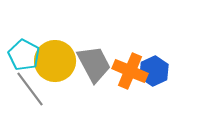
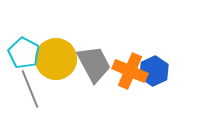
cyan pentagon: moved 2 px up
yellow circle: moved 1 px right, 2 px up
gray line: rotated 15 degrees clockwise
